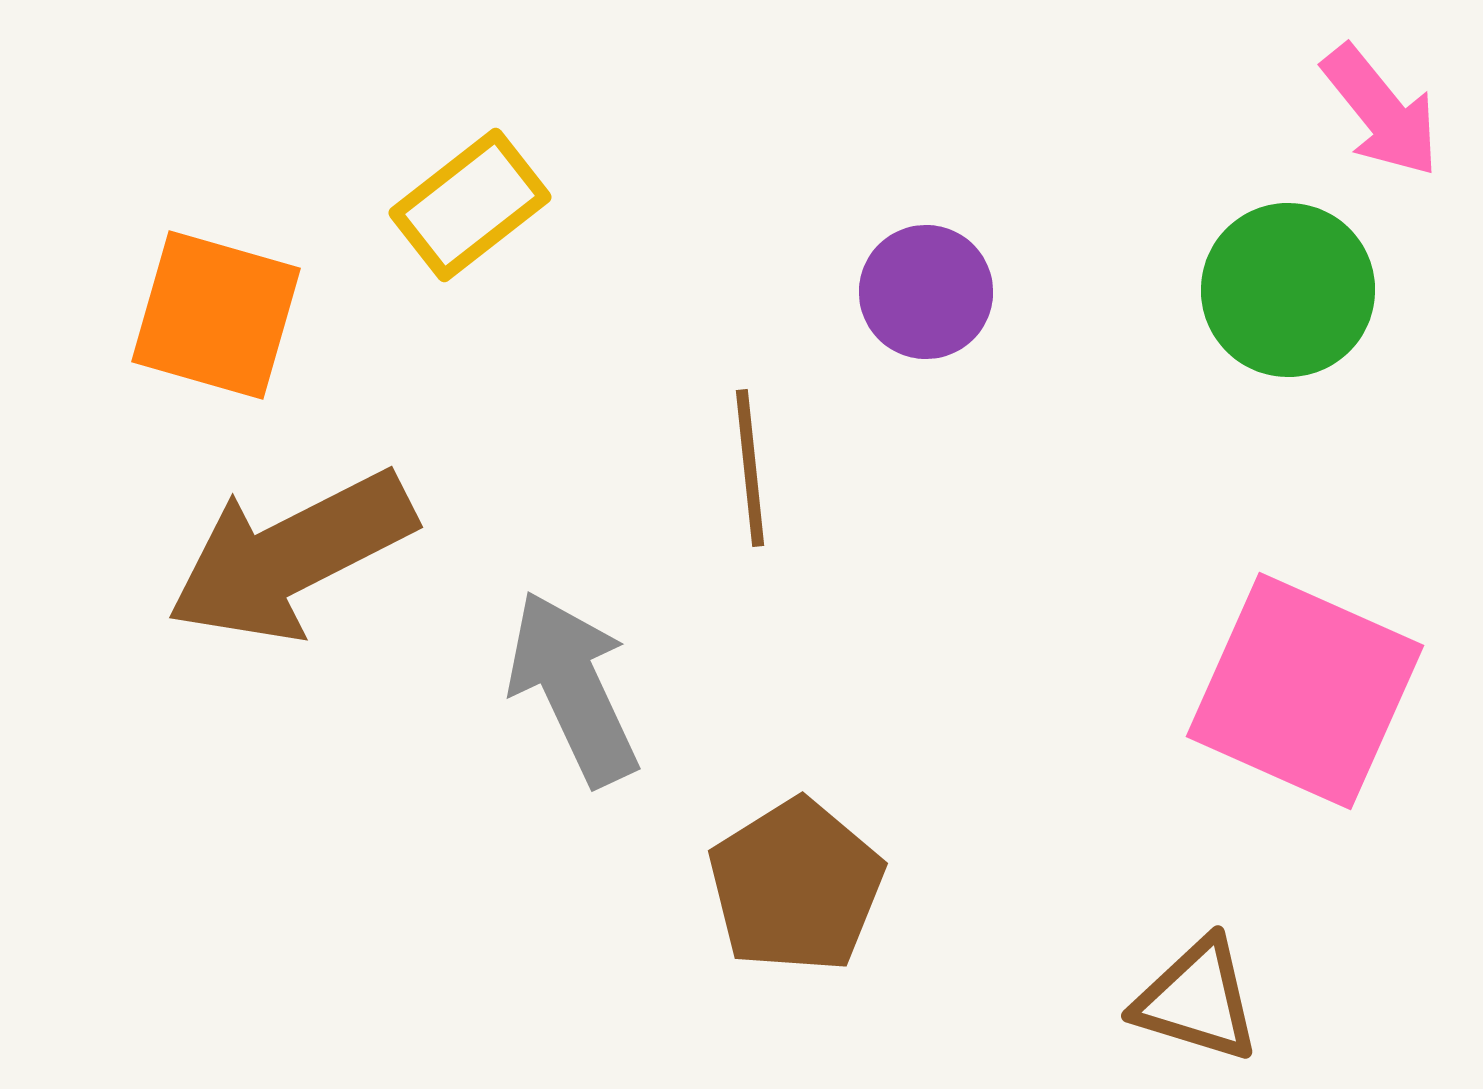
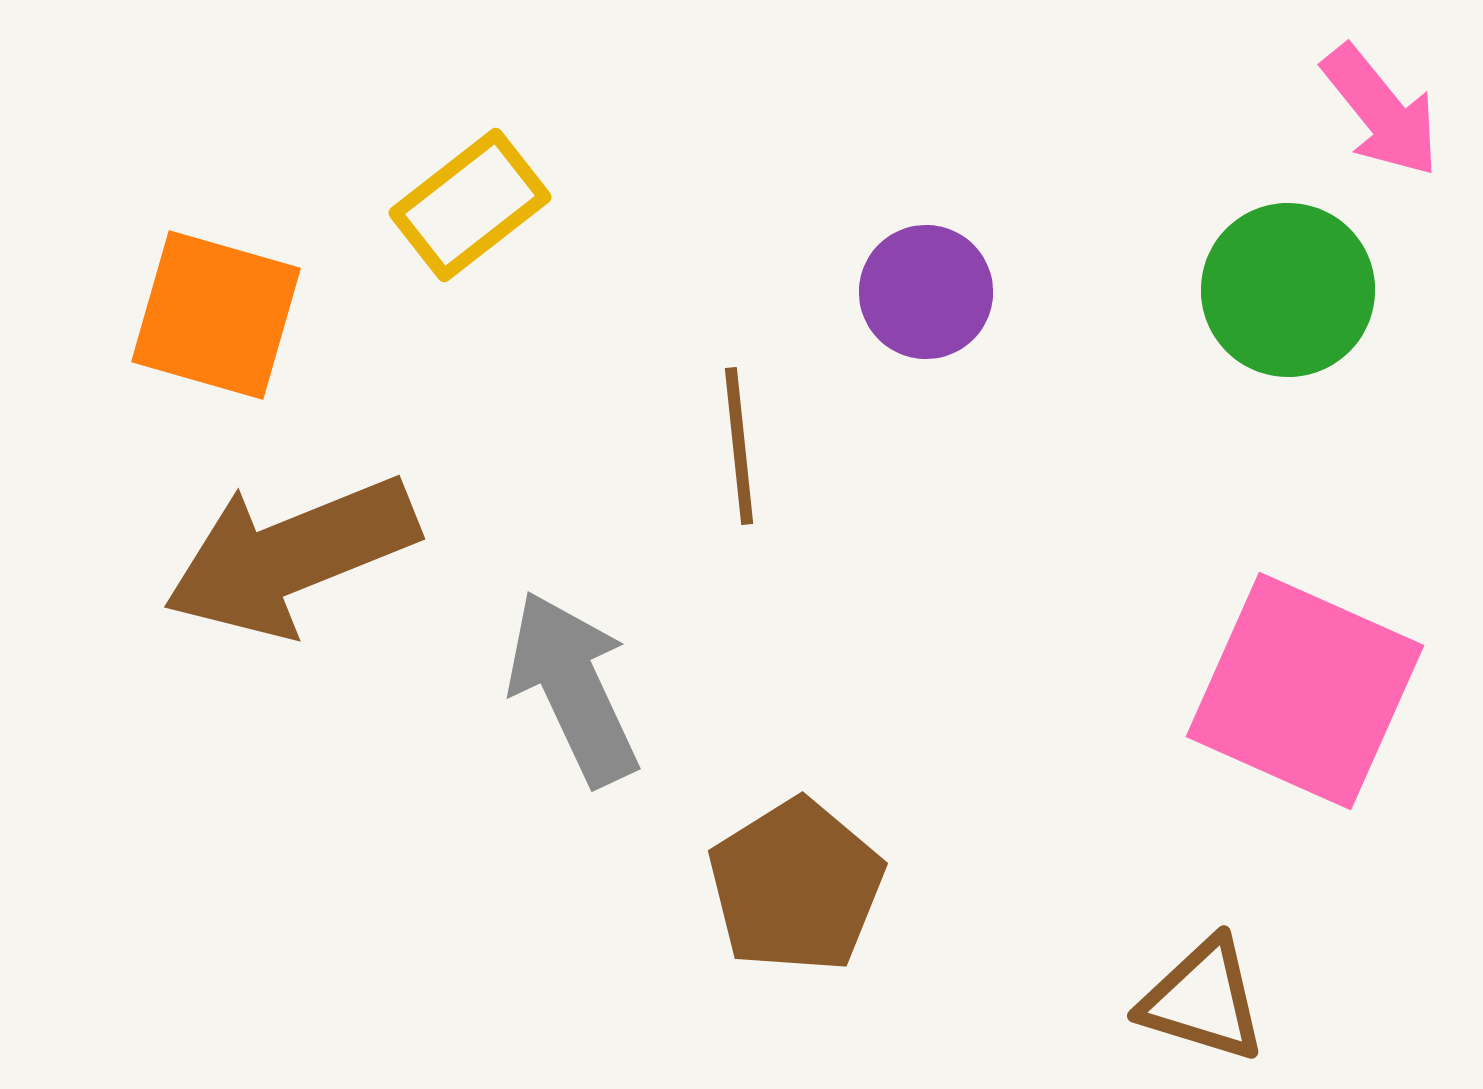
brown line: moved 11 px left, 22 px up
brown arrow: rotated 5 degrees clockwise
brown triangle: moved 6 px right
